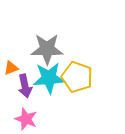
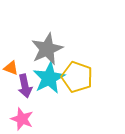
gray star: rotated 24 degrees counterclockwise
orange triangle: rotated 42 degrees clockwise
cyan star: rotated 24 degrees counterclockwise
pink star: moved 4 px left
